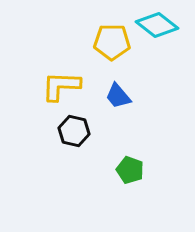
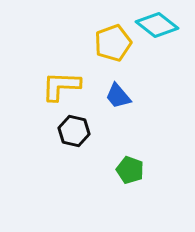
yellow pentagon: moved 1 px right, 1 px down; rotated 21 degrees counterclockwise
